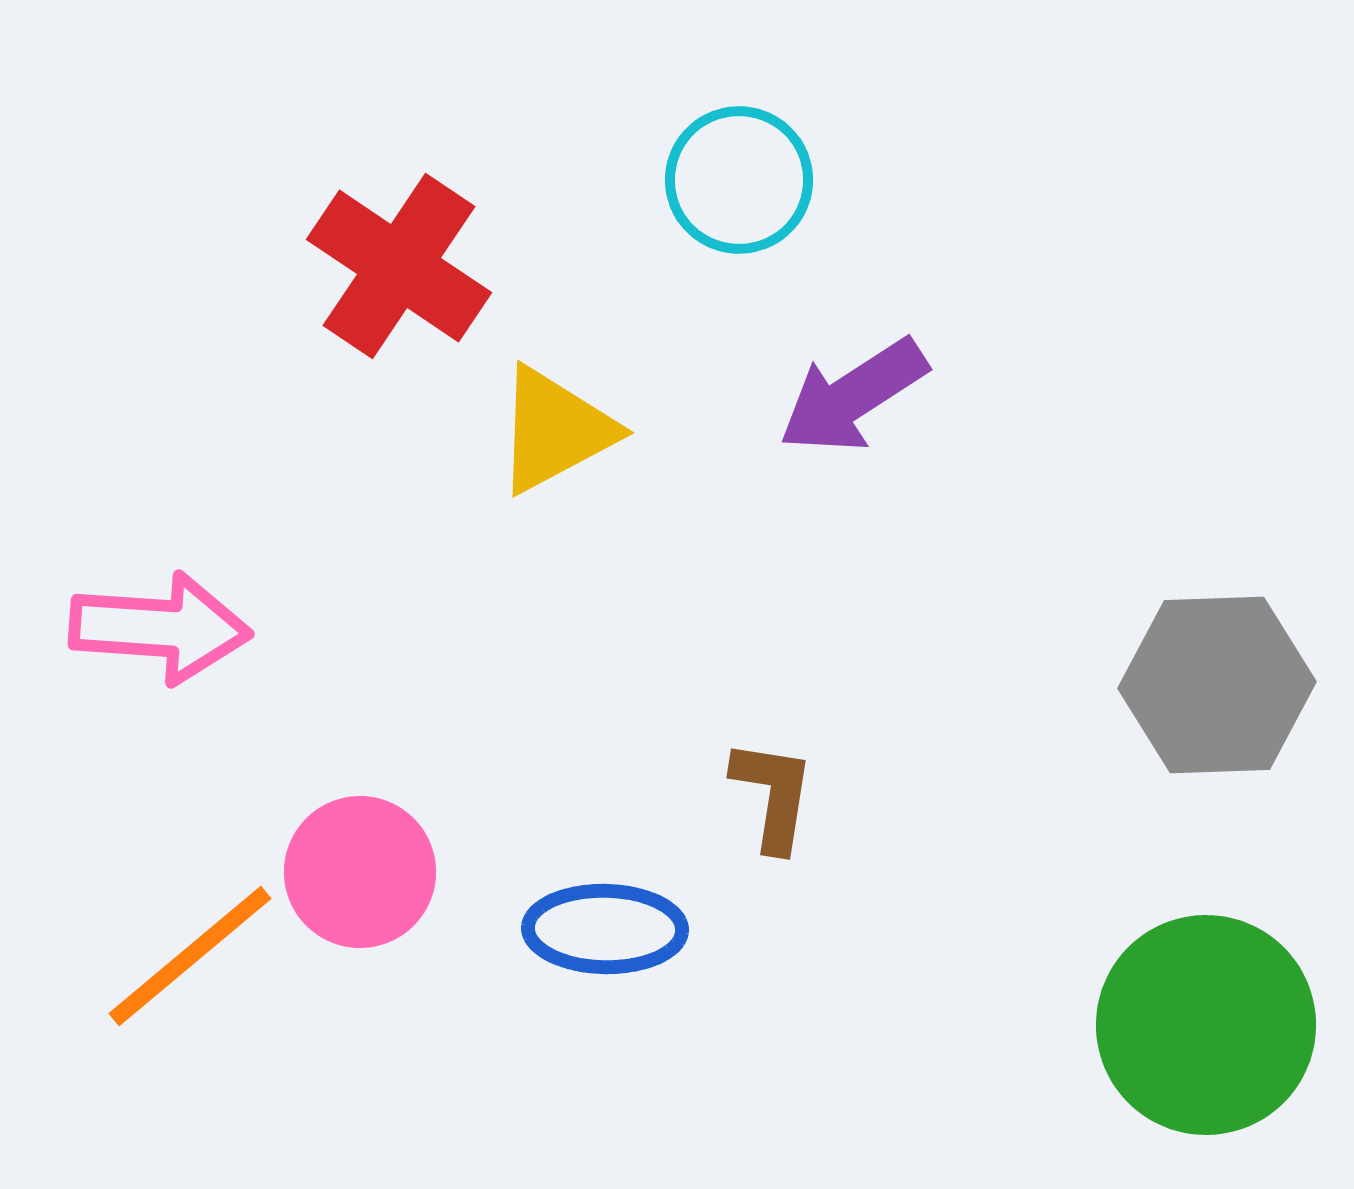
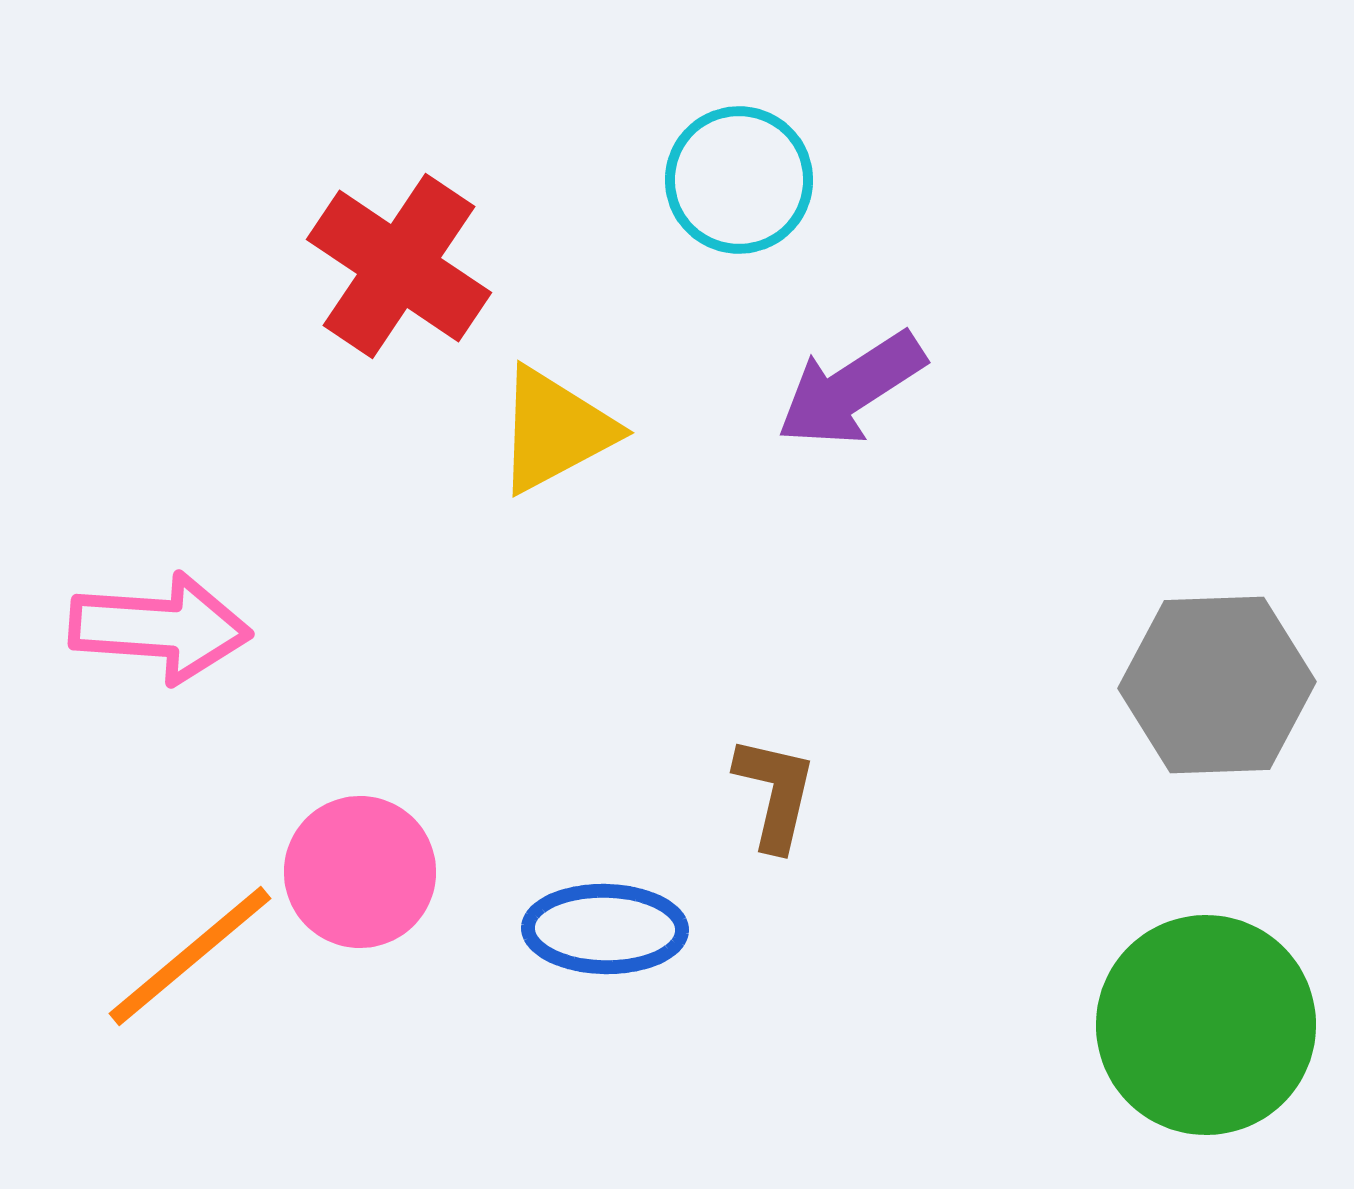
purple arrow: moved 2 px left, 7 px up
brown L-shape: moved 2 px right, 2 px up; rotated 4 degrees clockwise
